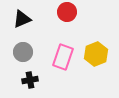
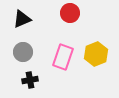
red circle: moved 3 px right, 1 px down
